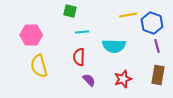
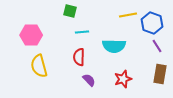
purple line: rotated 16 degrees counterclockwise
brown rectangle: moved 2 px right, 1 px up
